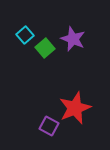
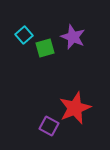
cyan square: moved 1 px left
purple star: moved 2 px up
green square: rotated 24 degrees clockwise
